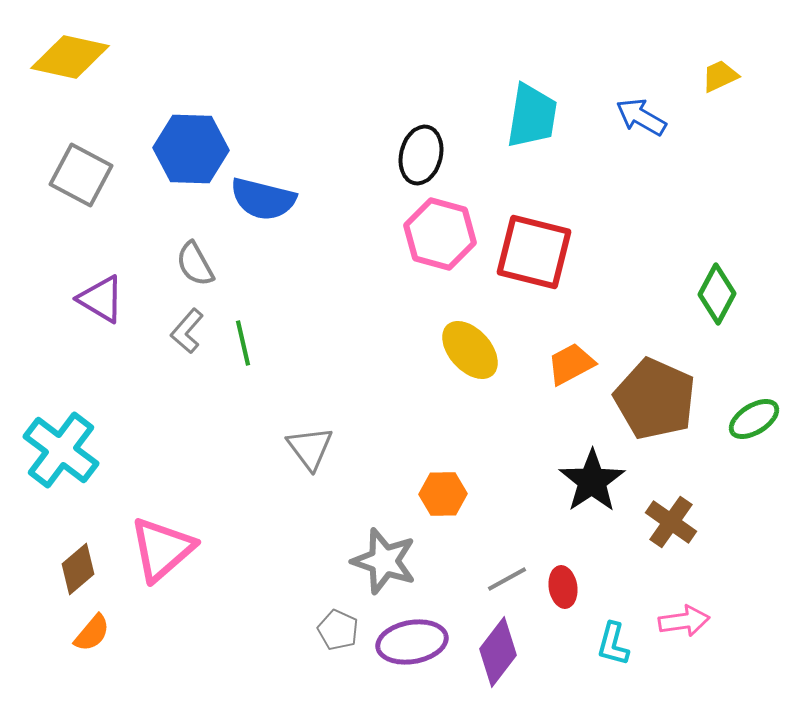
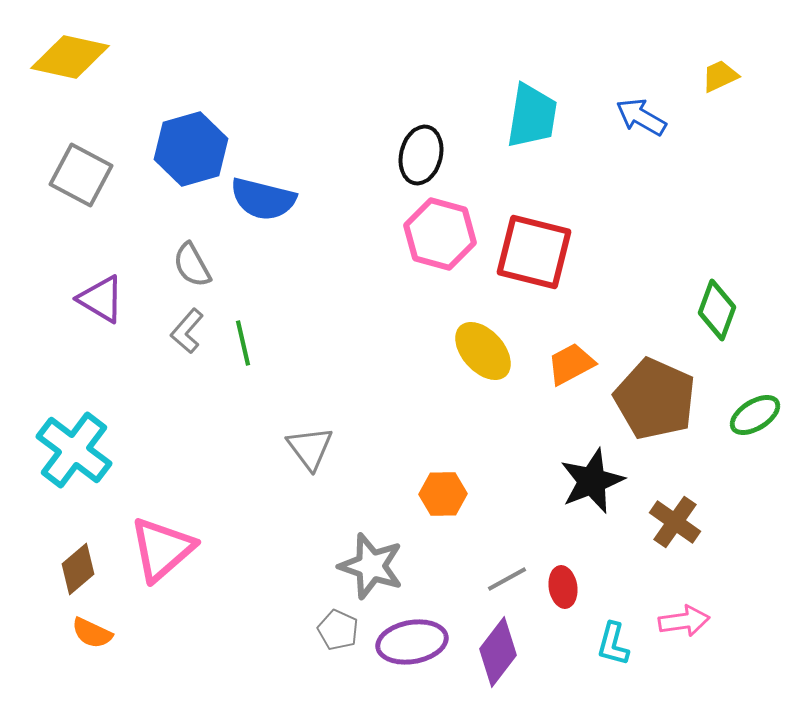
blue hexagon: rotated 18 degrees counterclockwise
gray semicircle: moved 3 px left, 1 px down
green diamond: moved 16 px down; rotated 8 degrees counterclockwise
yellow ellipse: moved 13 px right, 1 px down
green ellipse: moved 1 px right, 4 px up
cyan cross: moved 13 px right
black star: rotated 12 degrees clockwise
brown cross: moved 4 px right
gray star: moved 13 px left, 5 px down
orange semicircle: rotated 75 degrees clockwise
